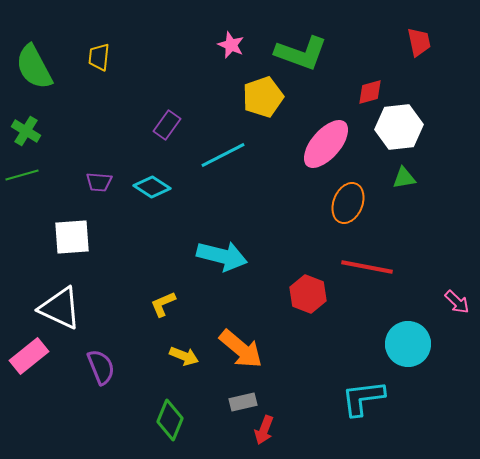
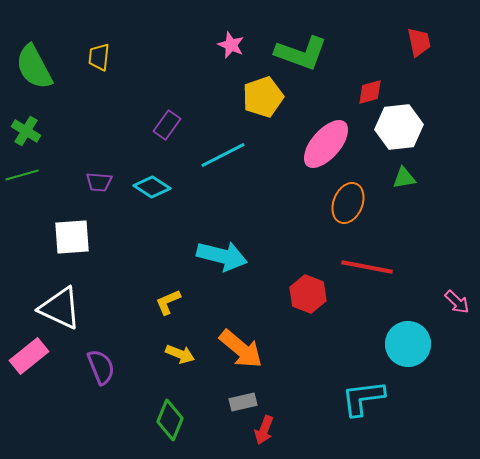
yellow L-shape: moved 5 px right, 2 px up
yellow arrow: moved 4 px left, 2 px up
